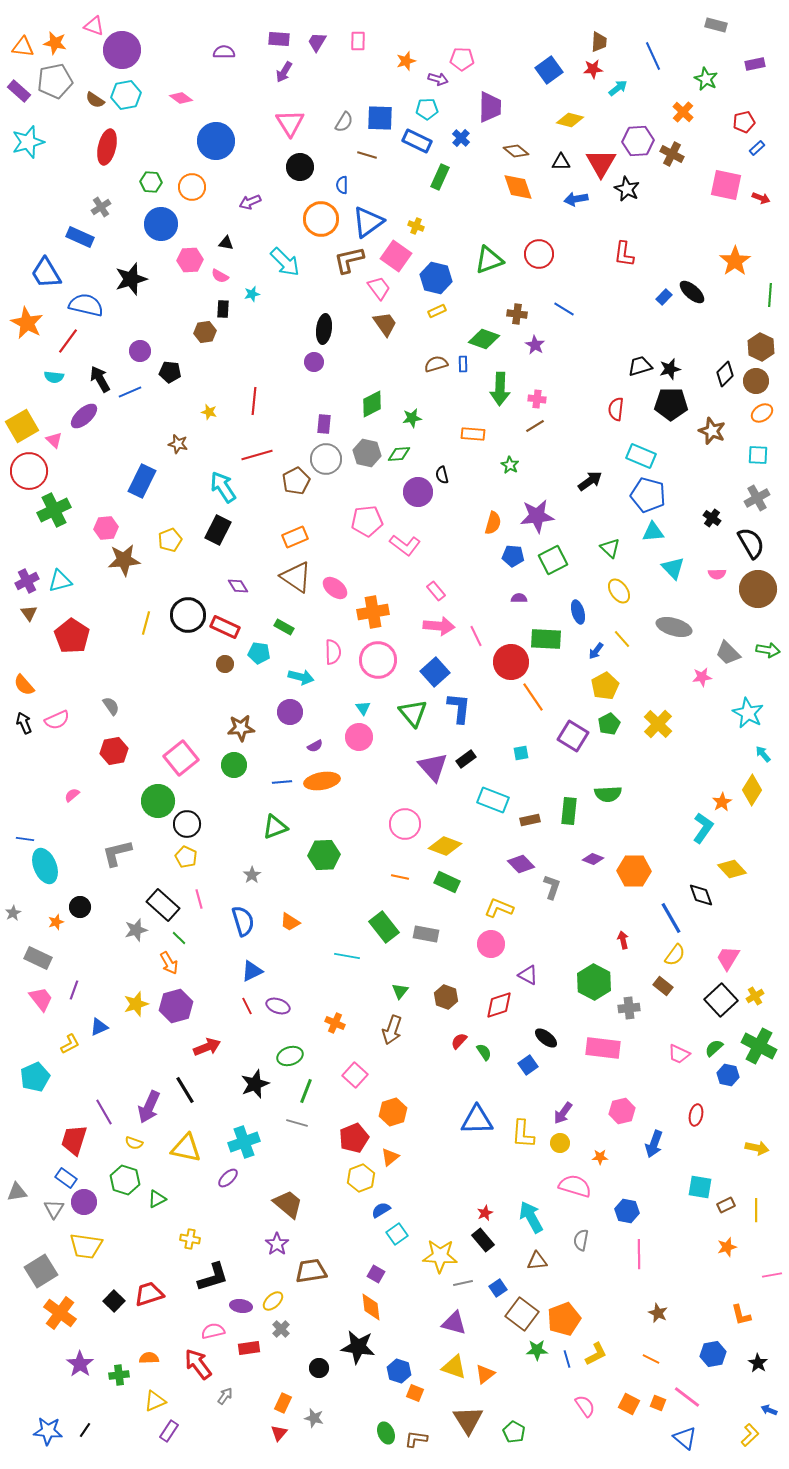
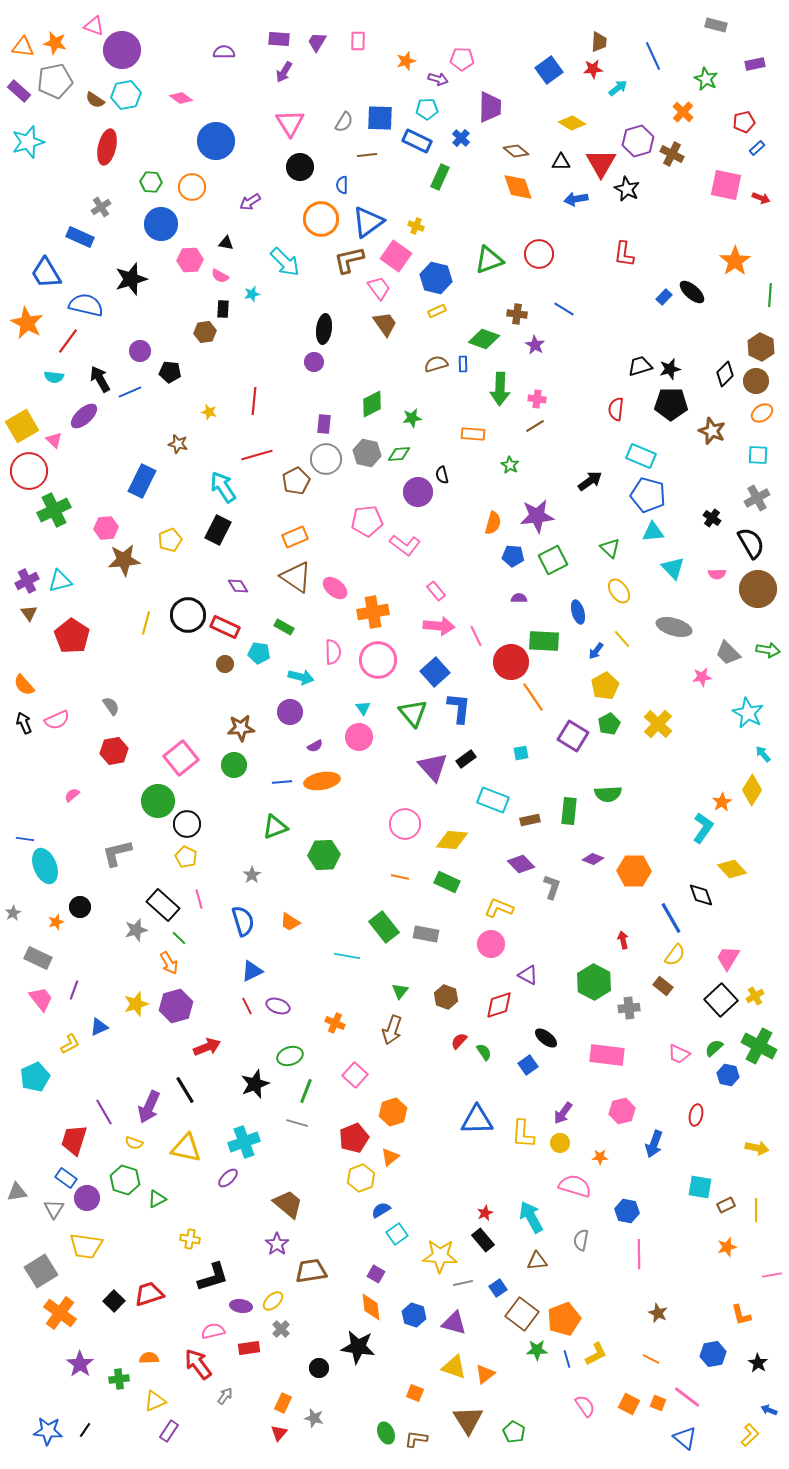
yellow diamond at (570, 120): moved 2 px right, 3 px down; rotated 16 degrees clockwise
purple hexagon at (638, 141): rotated 12 degrees counterclockwise
brown line at (367, 155): rotated 24 degrees counterclockwise
purple arrow at (250, 202): rotated 10 degrees counterclockwise
green rectangle at (546, 639): moved 2 px left, 2 px down
yellow diamond at (445, 846): moved 7 px right, 6 px up; rotated 16 degrees counterclockwise
pink rectangle at (603, 1048): moved 4 px right, 7 px down
purple circle at (84, 1202): moved 3 px right, 4 px up
blue hexagon at (399, 1371): moved 15 px right, 56 px up
green cross at (119, 1375): moved 4 px down
